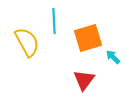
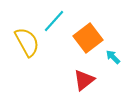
cyan line: rotated 45 degrees clockwise
orange square: rotated 20 degrees counterclockwise
red triangle: rotated 15 degrees clockwise
